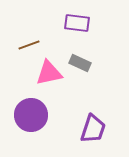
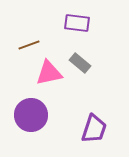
gray rectangle: rotated 15 degrees clockwise
purple trapezoid: moved 1 px right
